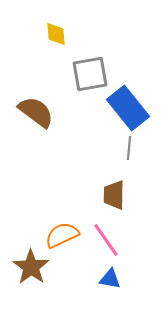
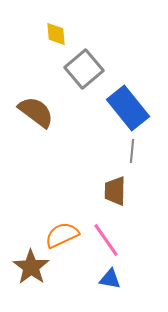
gray square: moved 6 px left, 5 px up; rotated 30 degrees counterclockwise
gray line: moved 3 px right, 3 px down
brown trapezoid: moved 1 px right, 4 px up
